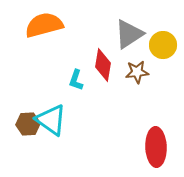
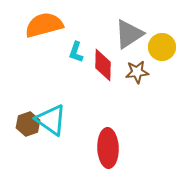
yellow circle: moved 1 px left, 2 px down
red diamond: rotated 8 degrees counterclockwise
cyan L-shape: moved 28 px up
brown hexagon: rotated 15 degrees counterclockwise
red ellipse: moved 48 px left, 1 px down
